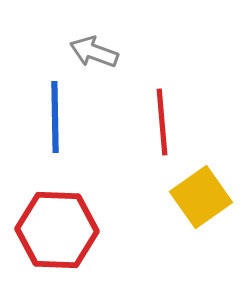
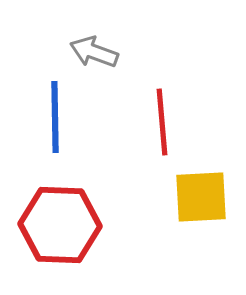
yellow square: rotated 32 degrees clockwise
red hexagon: moved 3 px right, 5 px up
